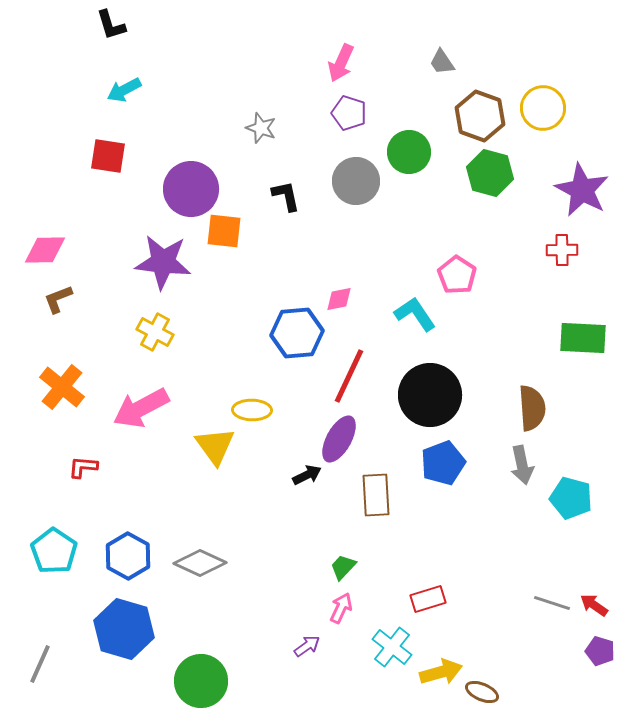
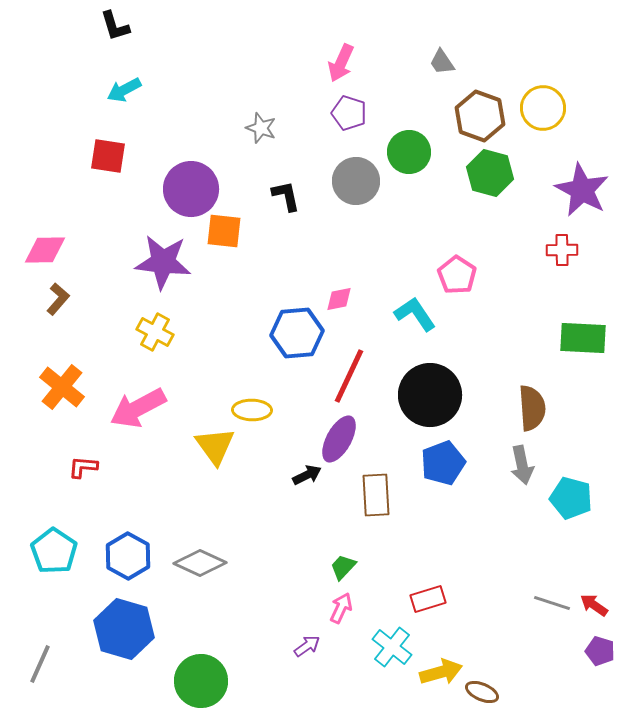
black L-shape at (111, 25): moved 4 px right, 1 px down
brown L-shape at (58, 299): rotated 152 degrees clockwise
pink arrow at (141, 408): moved 3 px left
